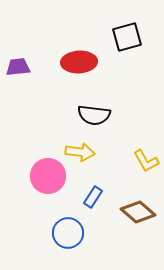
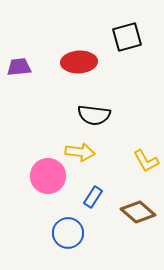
purple trapezoid: moved 1 px right
